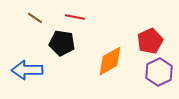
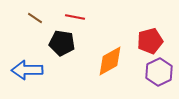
red pentagon: rotated 10 degrees clockwise
